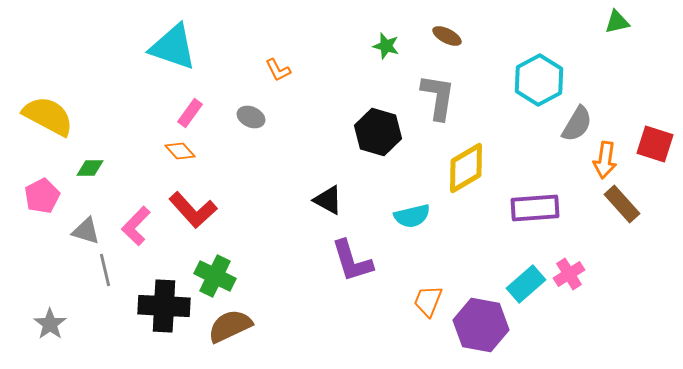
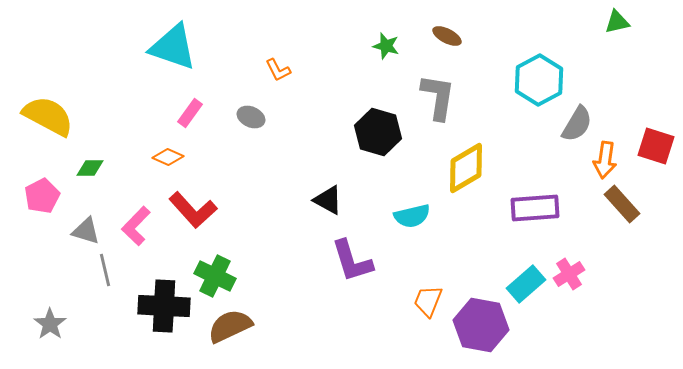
red square: moved 1 px right, 2 px down
orange diamond: moved 12 px left, 6 px down; rotated 24 degrees counterclockwise
